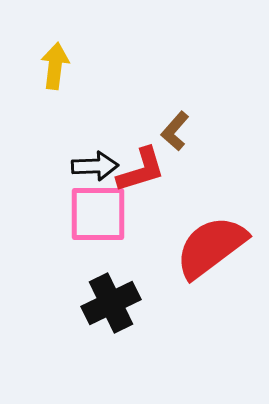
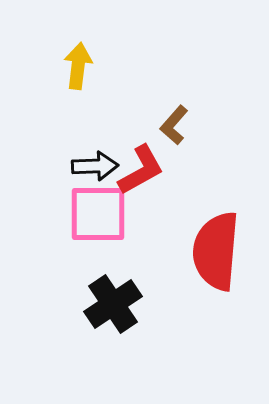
yellow arrow: moved 23 px right
brown L-shape: moved 1 px left, 6 px up
red L-shape: rotated 12 degrees counterclockwise
red semicircle: moved 5 px right, 4 px down; rotated 48 degrees counterclockwise
black cross: moved 2 px right, 1 px down; rotated 8 degrees counterclockwise
